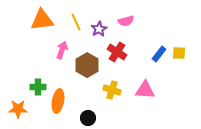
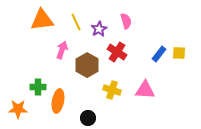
pink semicircle: rotated 91 degrees counterclockwise
